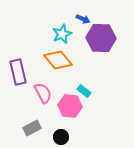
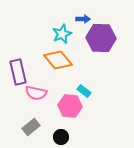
blue arrow: rotated 24 degrees counterclockwise
pink semicircle: moved 7 px left; rotated 130 degrees clockwise
gray rectangle: moved 1 px left, 1 px up; rotated 12 degrees counterclockwise
